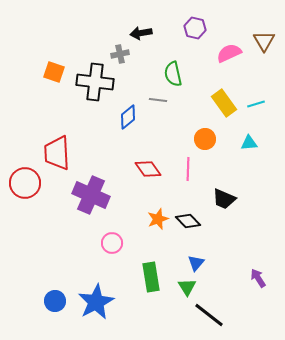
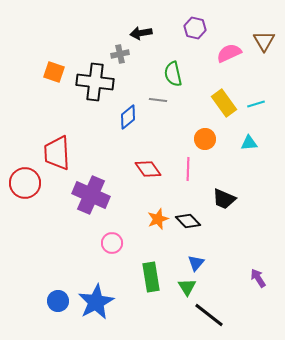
blue circle: moved 3 px right
